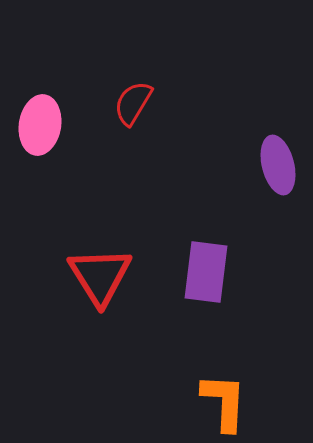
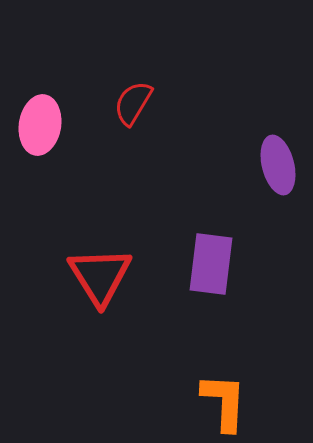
purple rectangle: moved 5 px right, 8 px up
